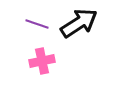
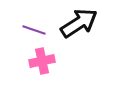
purple line: moved 3 px left, 6 px down
